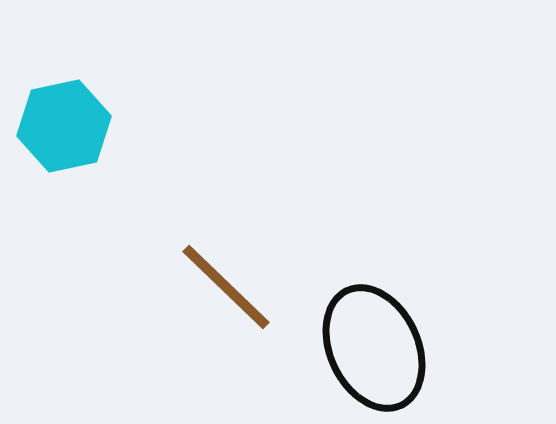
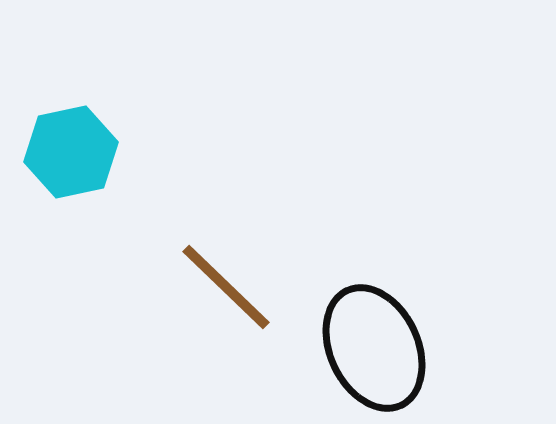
cyan hexagon: moved 7 px right, 26 px down
